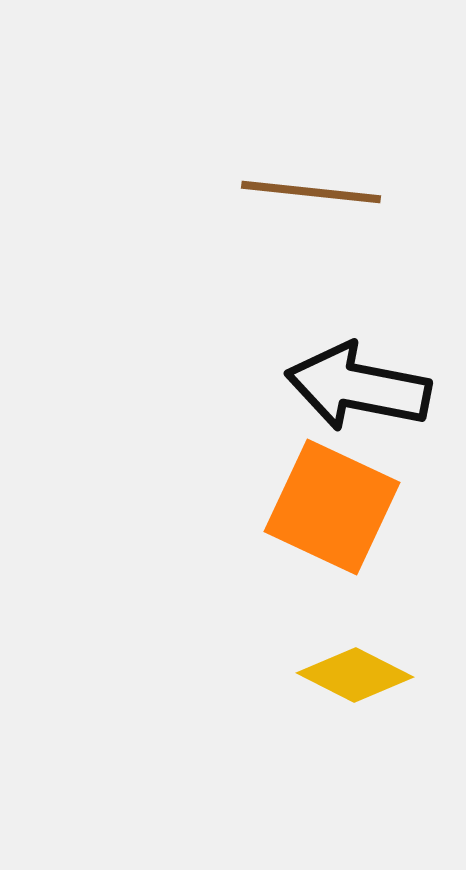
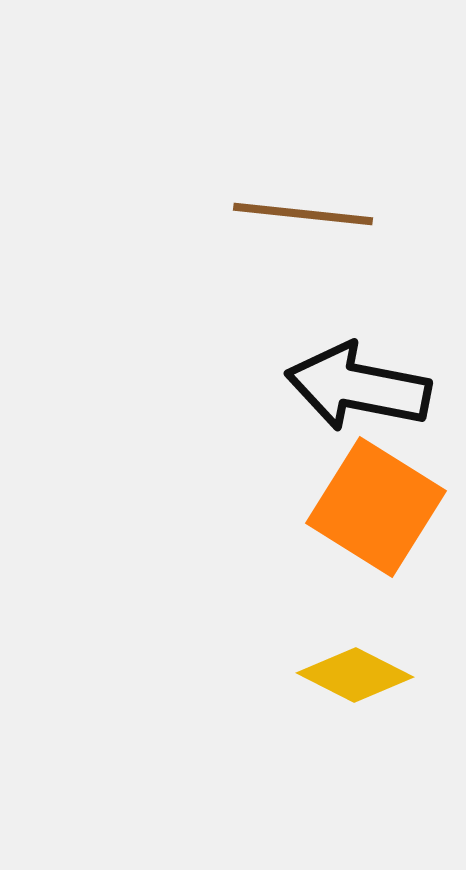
brown line: moved 8 px left, 22 px down
orange square: moved 44 px right; rotated 7 degrees clockwise
